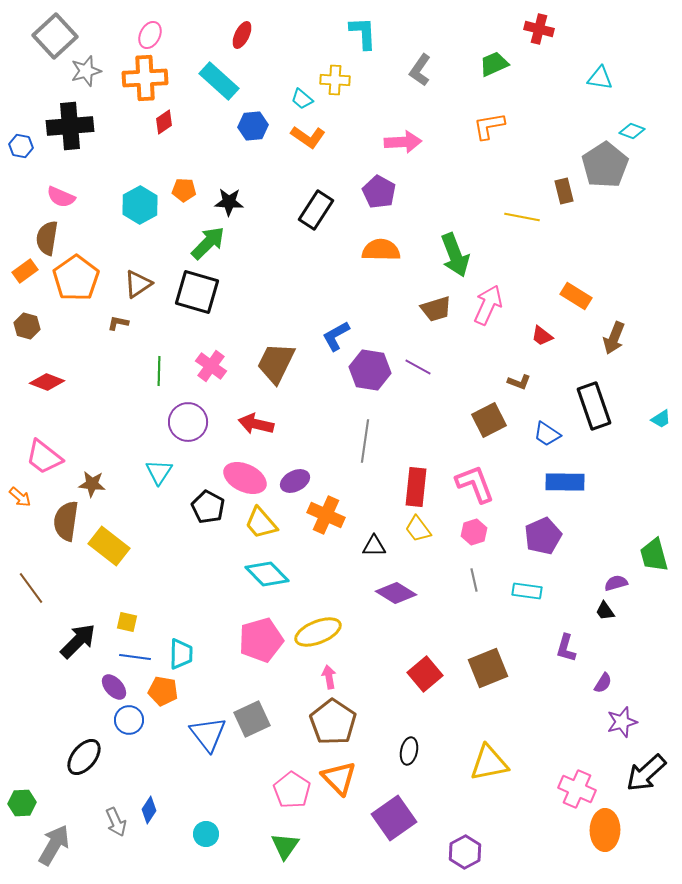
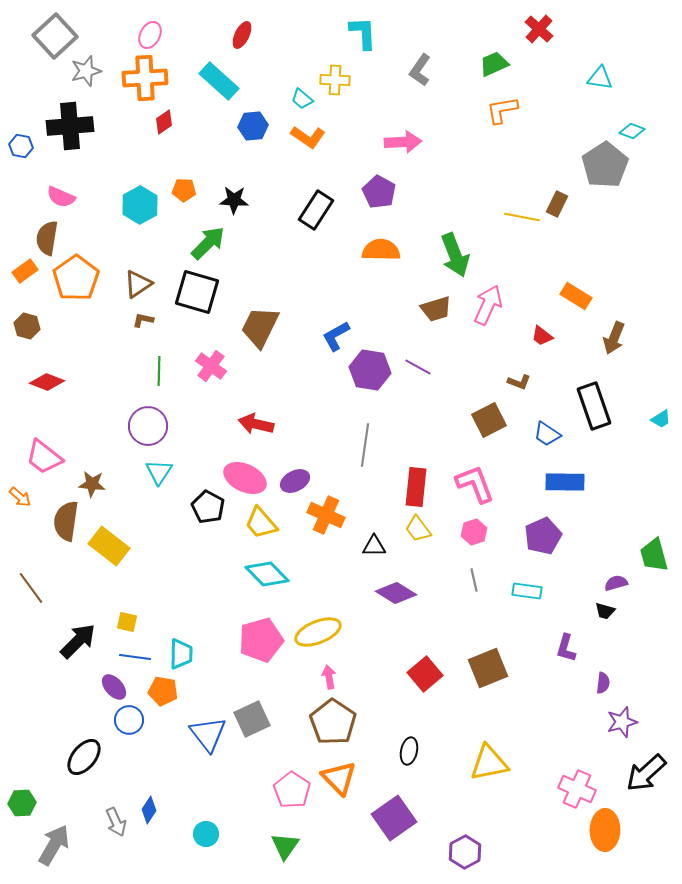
red cross at (539, 29): rotated 28 degrees clockwise
orange L-shape at (489, 126): moved 13 px right, 16 px up
brown rectangle at (564, 191): moved 7 px left, 13 px down; rotated 40 degrees clockwise
black star at (229, 202): moved 5 px right, 2 px up
brown L-shape at (118, 323): moved 25 px right, 3 px up
brown trapezoid at (276, 363): moved 16 px left, 36 px up
purple circle at (188, 422): moved 40 px left, 4 px down
gray line at (365, 441): moved 4 px down
black trapezoid at (605, 611): rotated 40 degrees counterclockwise
purple semicircle at (603, 683): rotated 25 degrees counterclockwise
